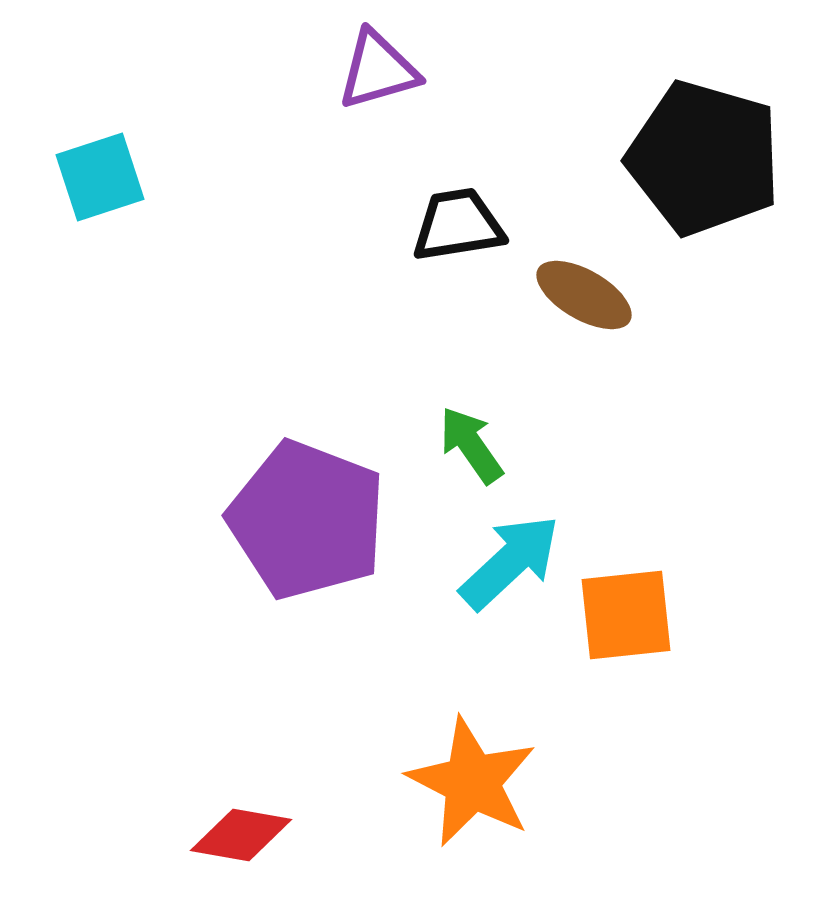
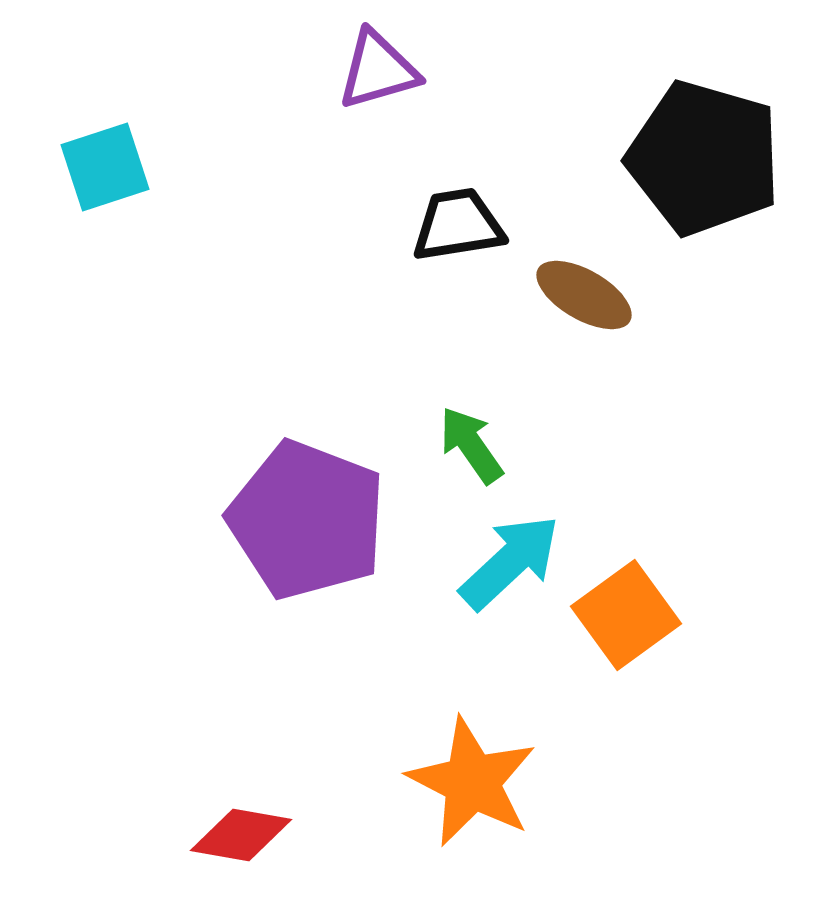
cyan square: moved 5 px right, 10 px up
orange square: rotated 30 degrees counterclockwise
